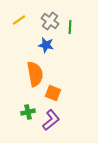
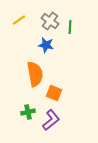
orange square: moved 1 px right
